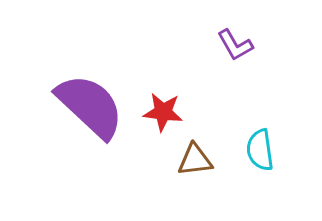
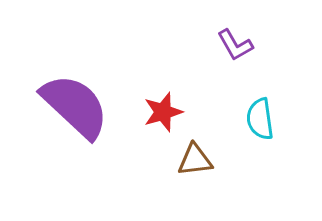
purple semicircle: moved 15 px left
red star: rotated 24 degrees counterclockwise
cyan semicircle: moved 31 px up
